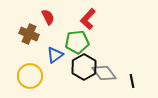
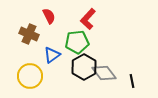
red semicircle: moved 1 px right, 1 px up
blue triangle: moved 3 px left
